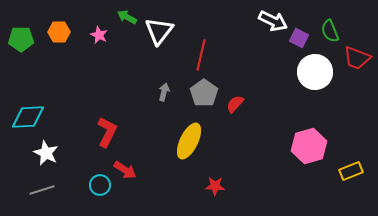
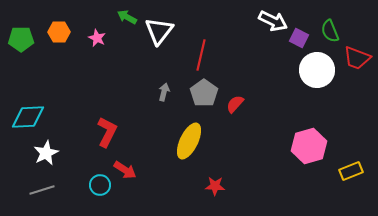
pink star: moved 2 px left, 3 px down
white circle: moved 2 px right, 2 px up
white star: rotated 20 degrees clockwise
